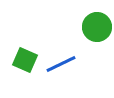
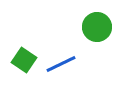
green square: moved 1 px left; rotated 10 degrees clockwise
